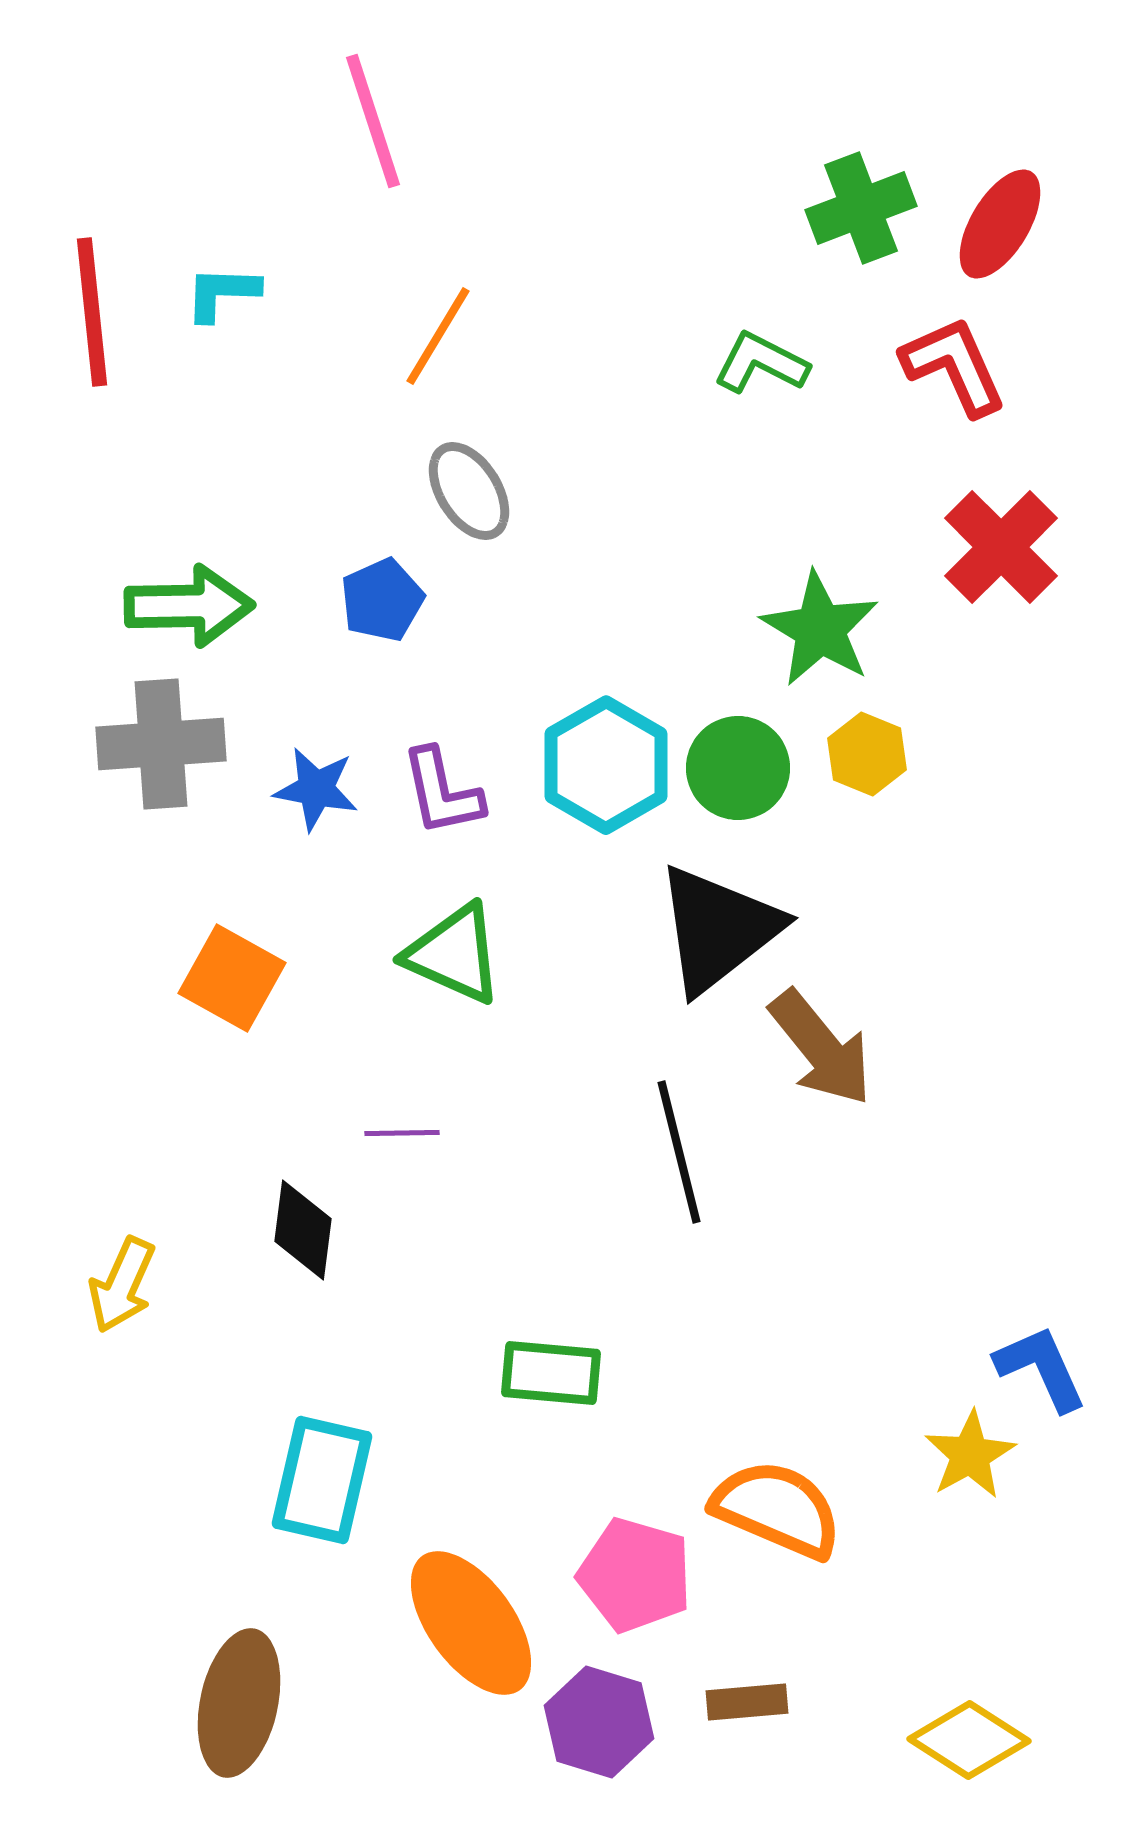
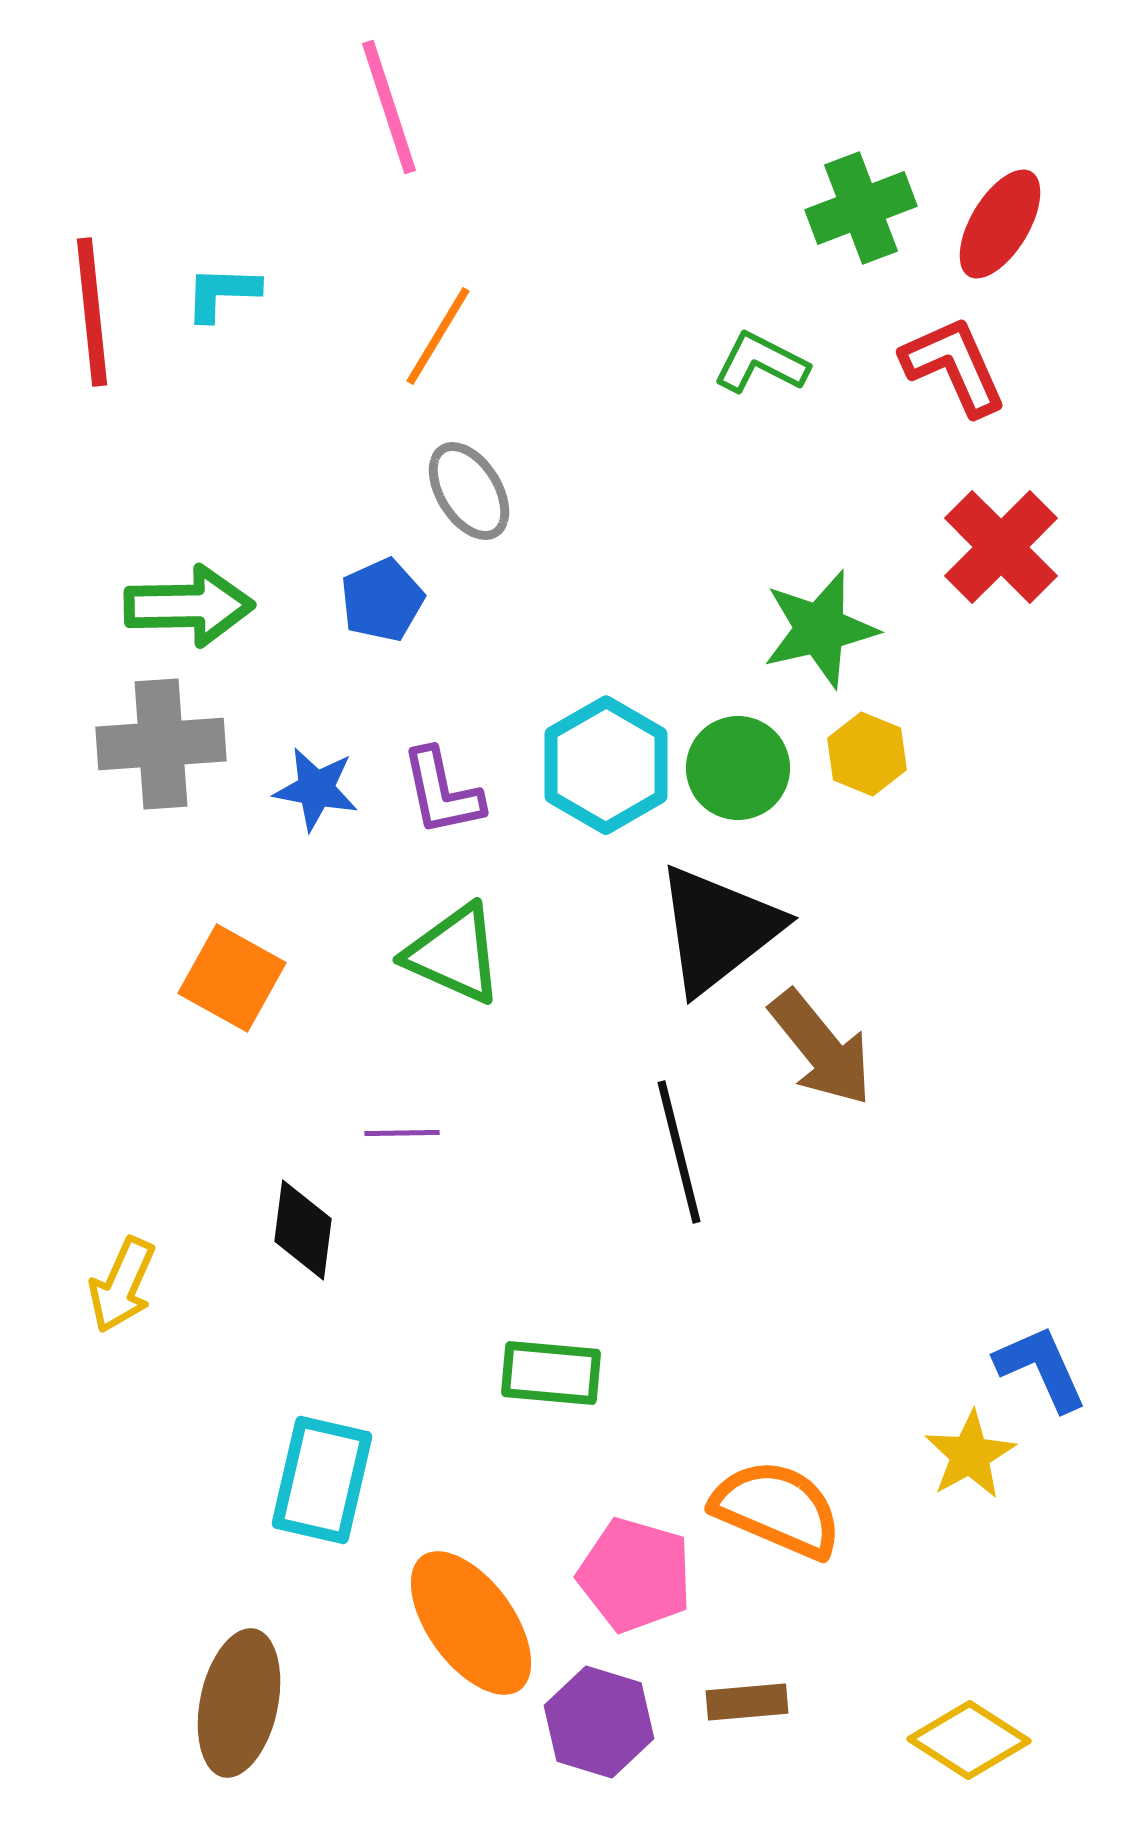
pink line: moved 16 px right, 14 px up
green star: rotated 28 degrees clockwise
